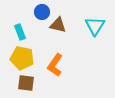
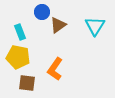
brown triangle: rotated 48 degrees counterclockwise
yellow pentagon: moved 4 px left, 1 px up
orange L-shape: moved 4 px down
brown square: moved 1 px right
